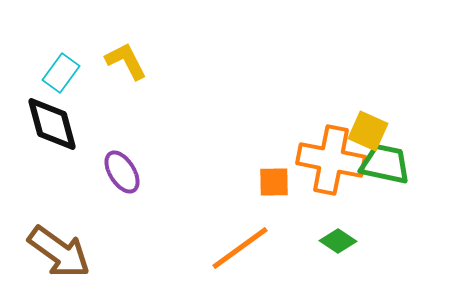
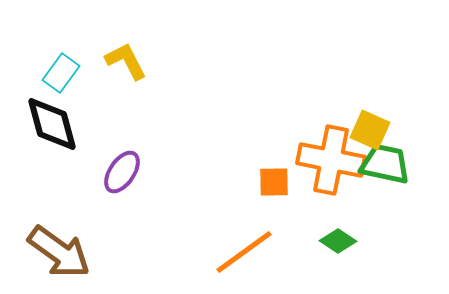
yellow square: moved 2 px right, 1 px up
purple ellipse: rotated 66 degrees clockwise
orange line: moved 4 px right, 4 px down
